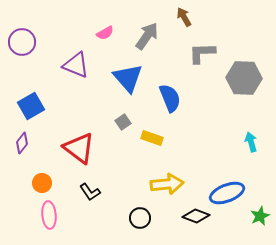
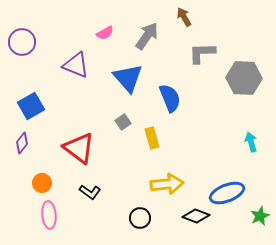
yellow rectangle: rotated 55 degrees clockwise
black L-shape: rotated 20 degrees counterclockwise
